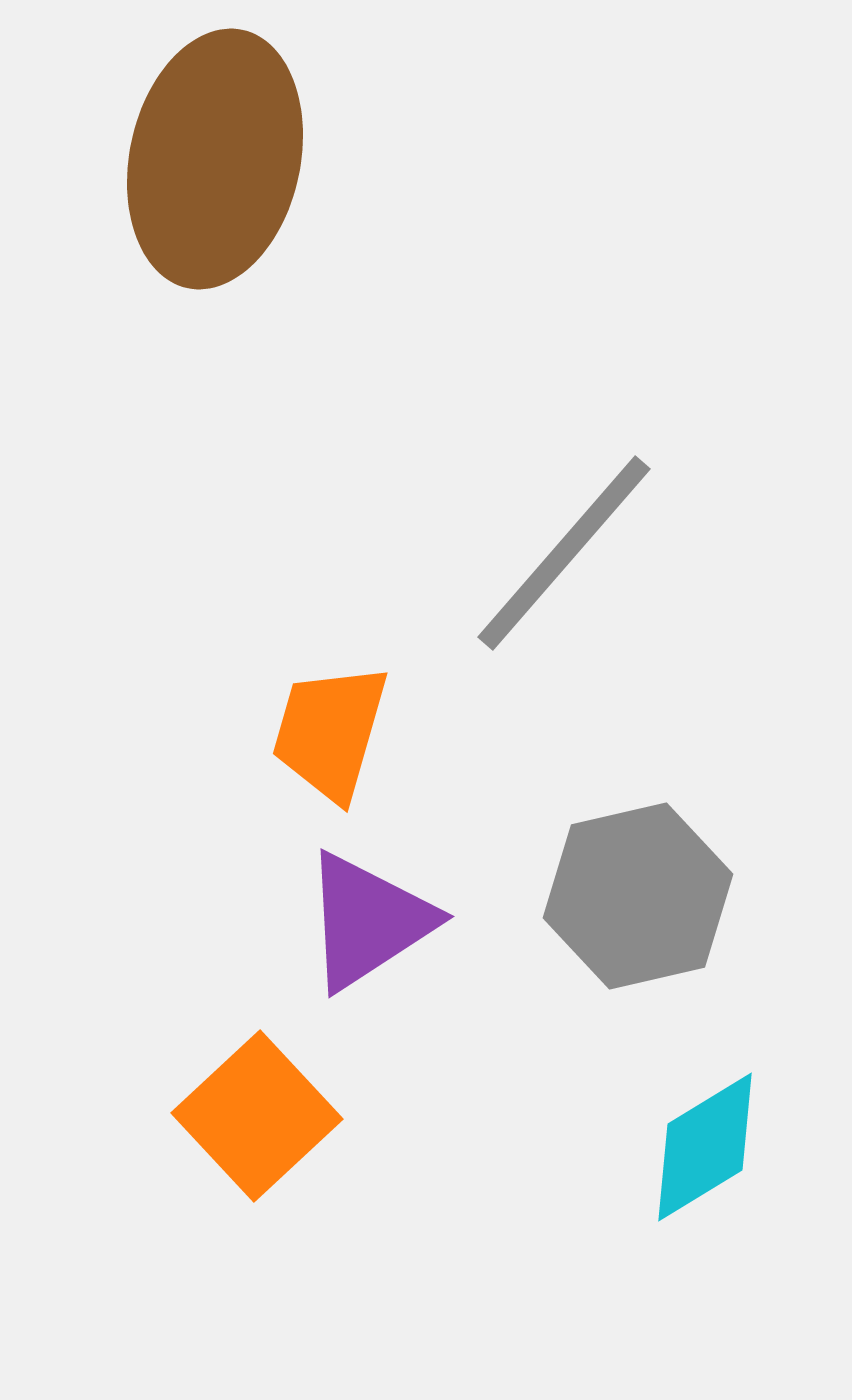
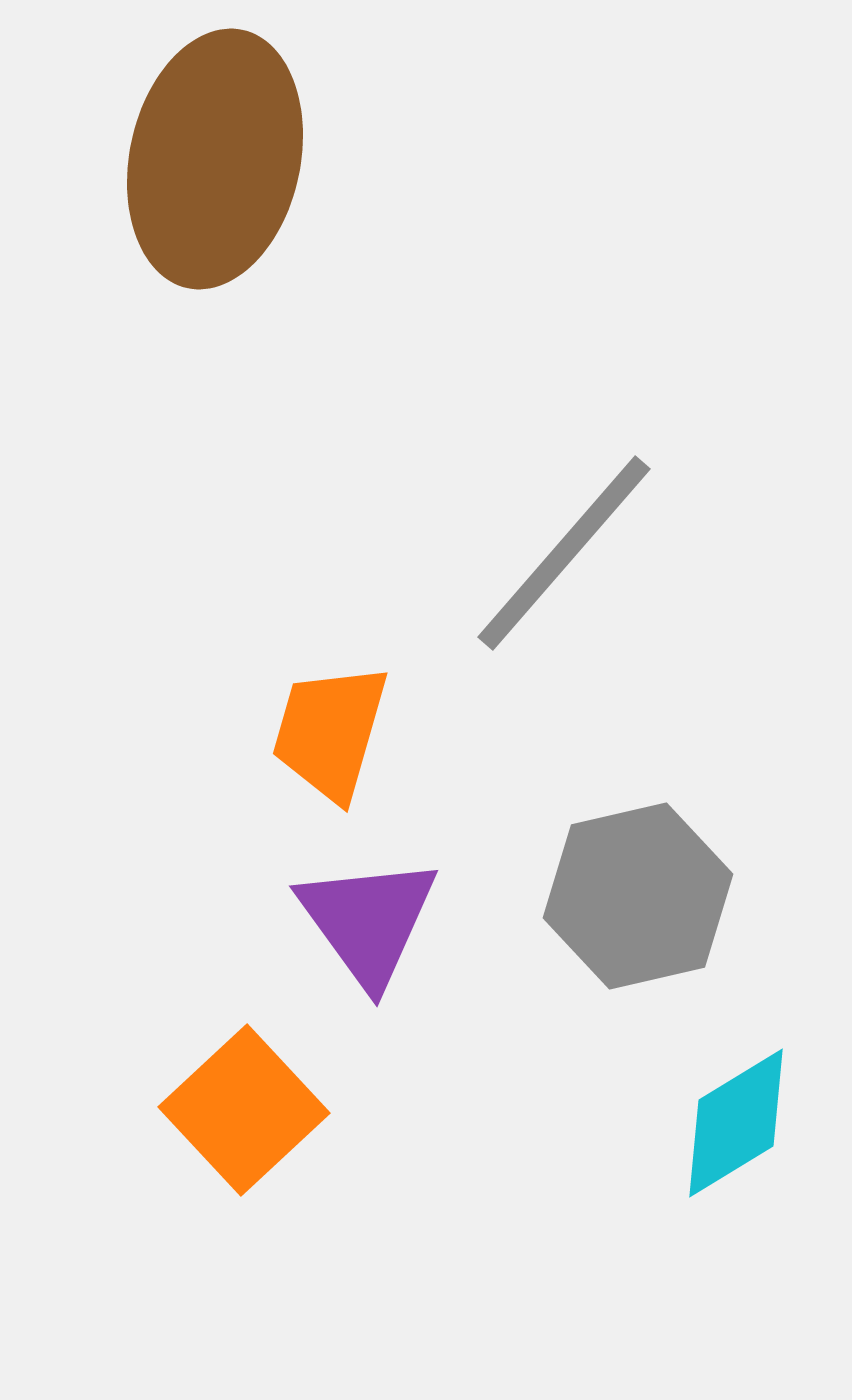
purple triangle: rotated 33 degrees counterclockwise
orange square: moved 13 px left, 6 px up
cyan diamond: moved 31 px right, 24 px up
